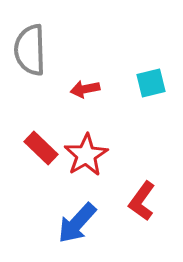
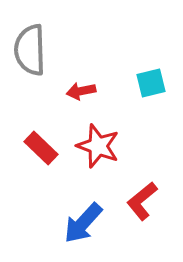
red arrow: moved 4 px left, 2 px down
red star: moved 12 px right, 9 px up; rotated 21 degrees counterclockwise
red L-shape: rotated 15 degrees clockwise
blue arrow: moved 6 px right
